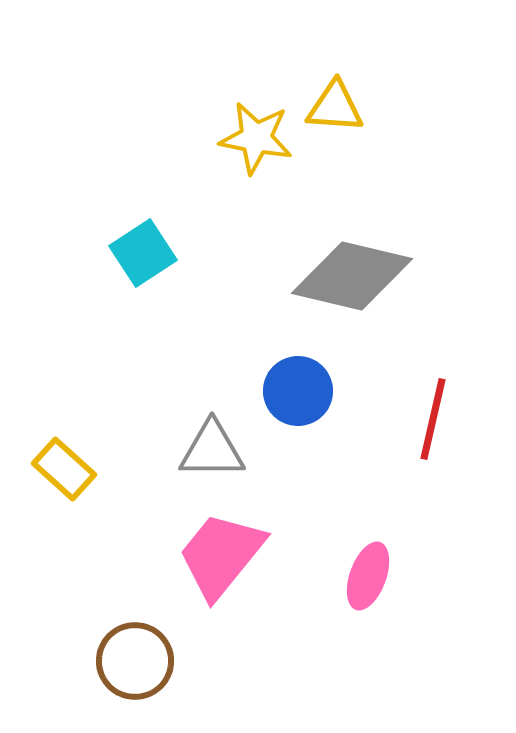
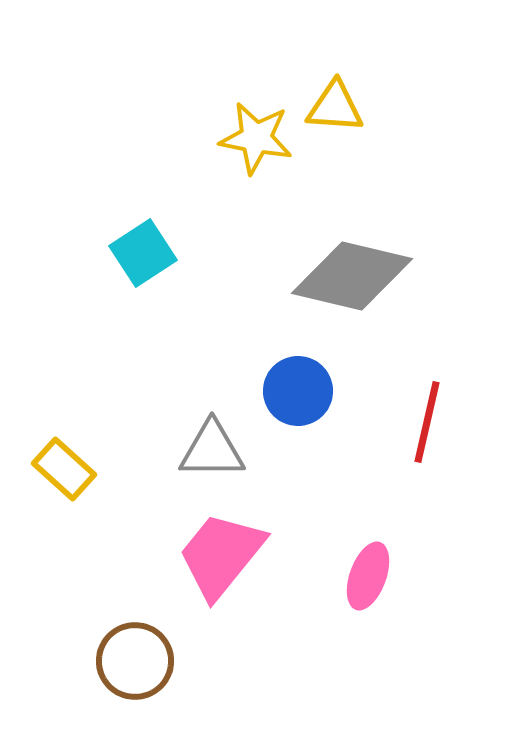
red line: moved 6 px left, 3 px down
